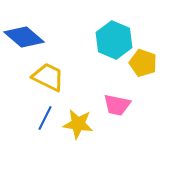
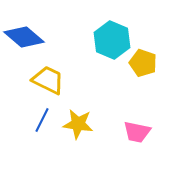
cyan hexagon: moved 2 px left
yellow trapezoid: moved 3 px down
pink trapezoid: moved 20 px right, 27 px down
blue line: moved 3 px left, 2 px down
